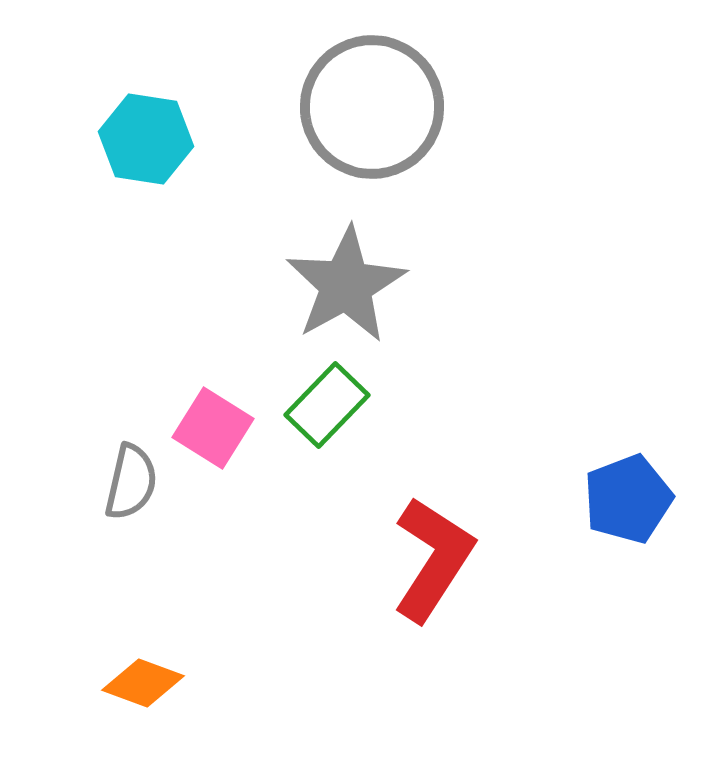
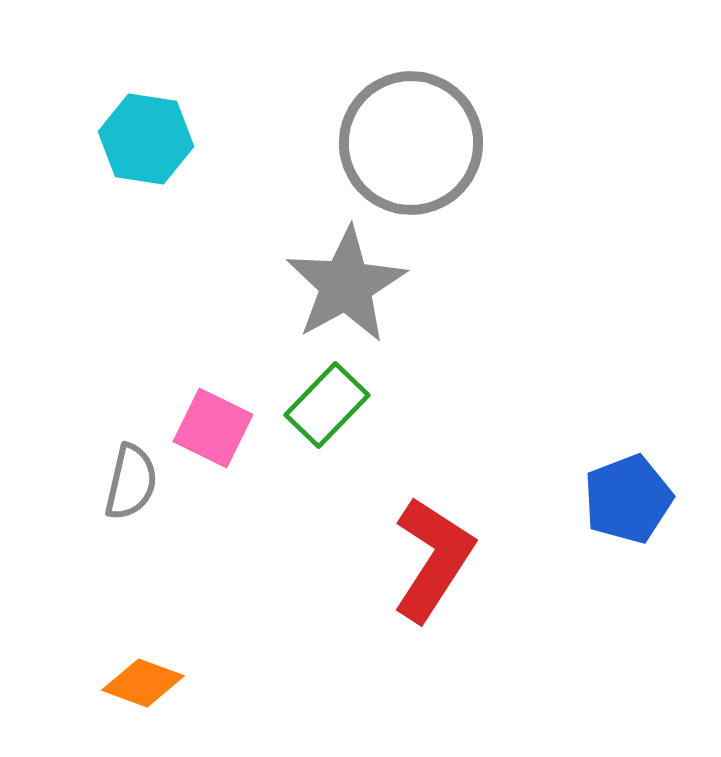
gray circle: moved 39 px right, 36 px down
pink square: rotated 6 degrees counterclockwise
